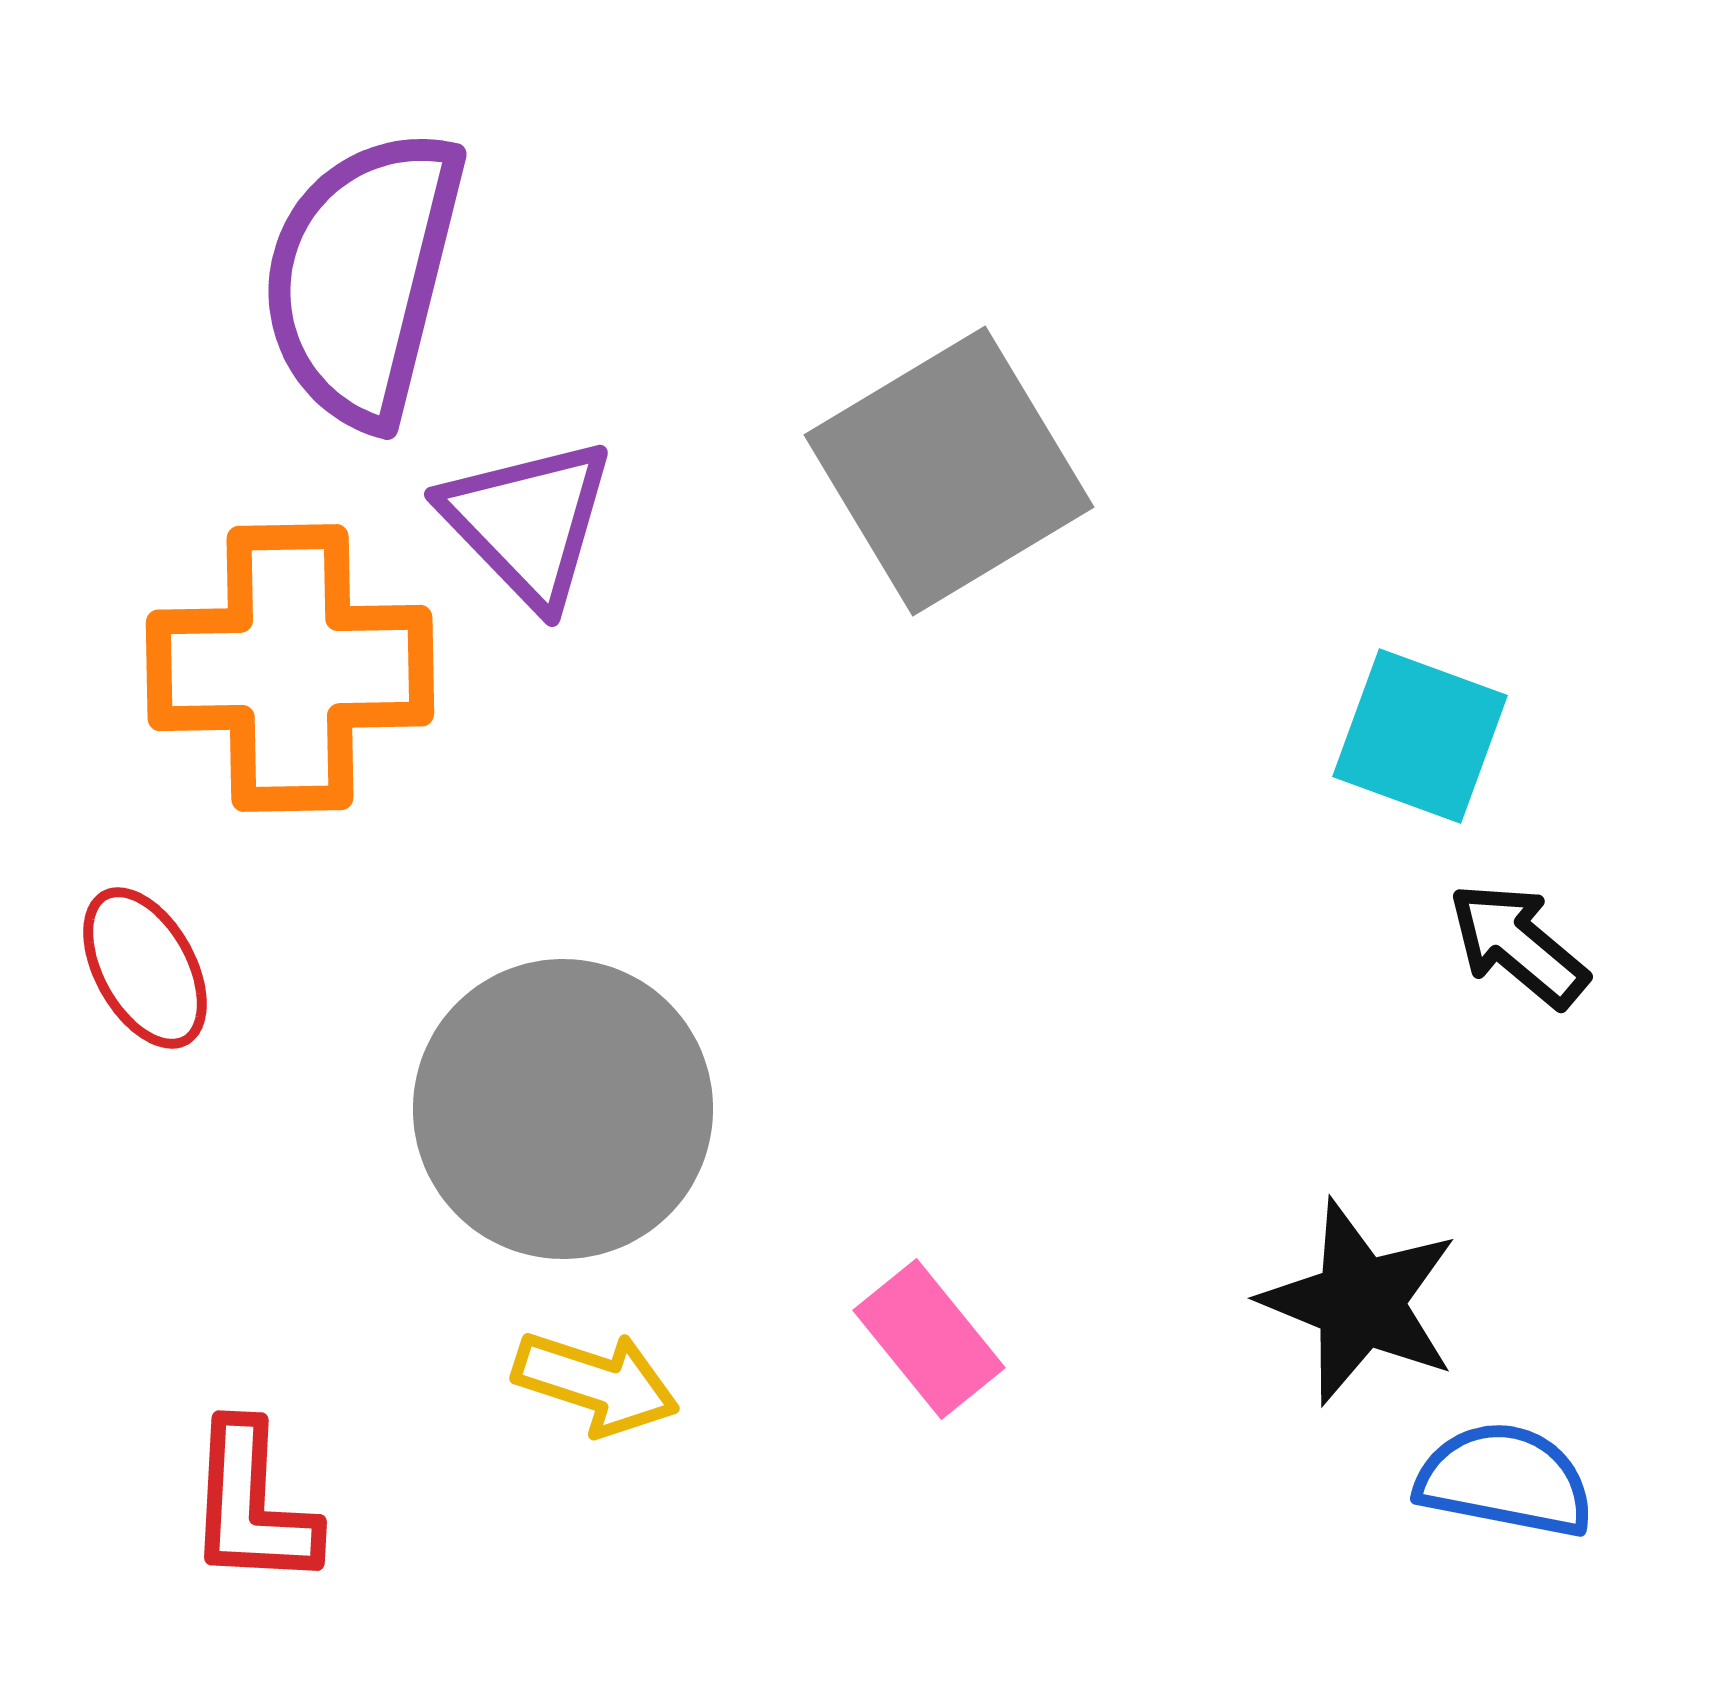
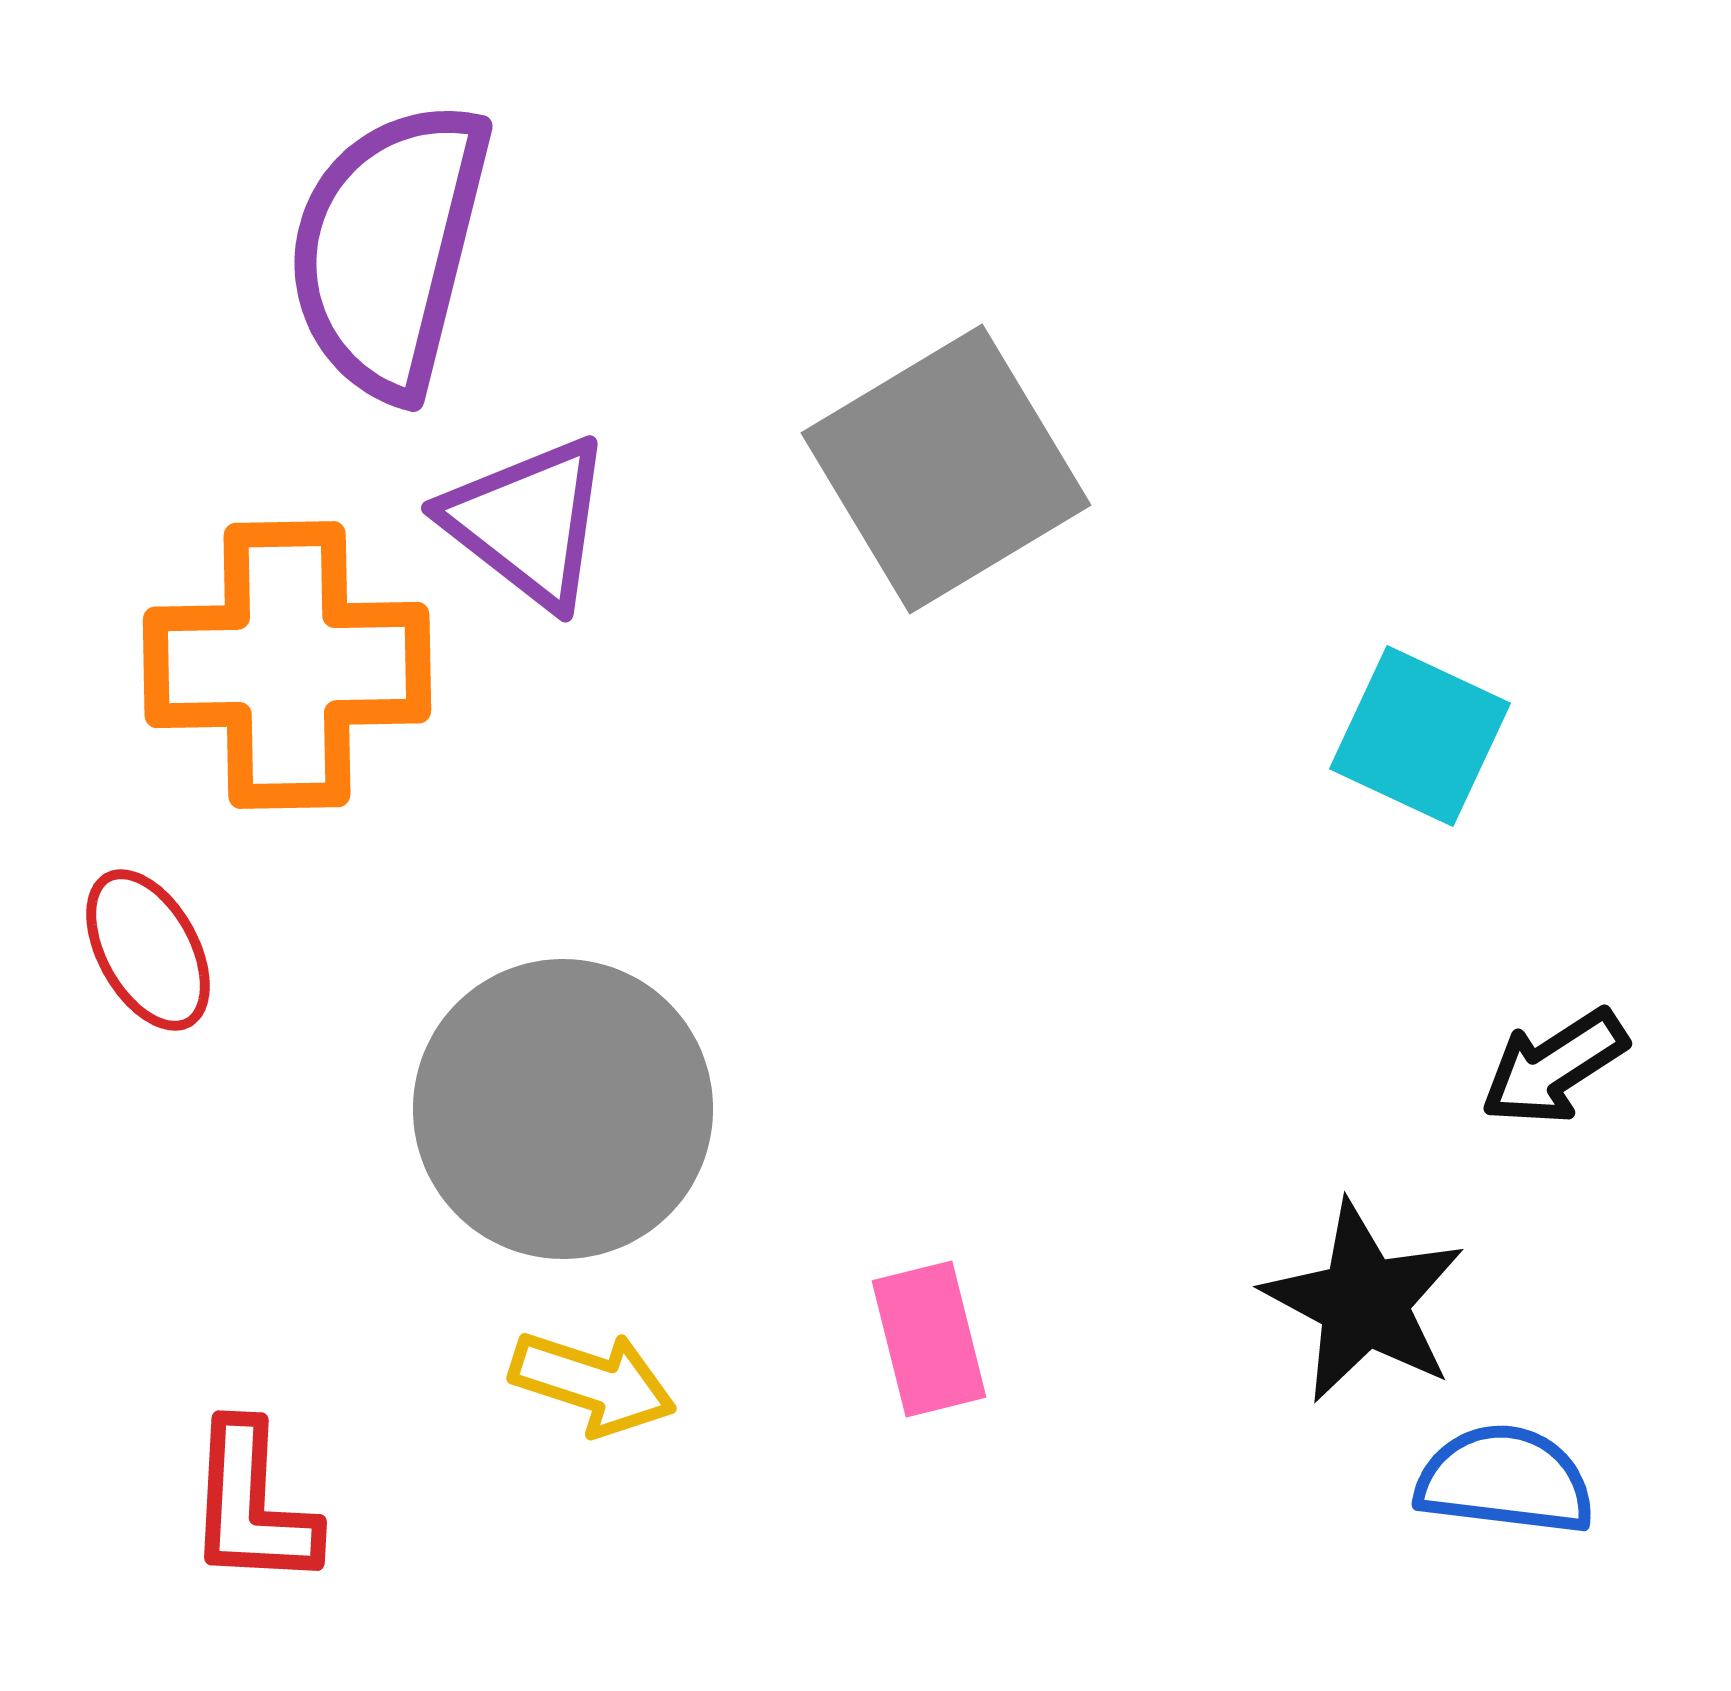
purple semicircle: moved 26 px right, 28 px up
gray square: moved 3 px left, 2 px up
purple triangle: rotated 8 degrees counterclockwise
orange cross: moved 3 px left, 3 px up
cyan square: rotated 5 degrees clockwise
black arrow: moved 36 px right, 122 px down; rotated 73 degrees counterclockwise
red ellipse: moved 3 px right, 18 px up
black star: moved 4 px right; rotated 6 degrees clockwise
pink rectangle: rotated 25 degrees clockwise
yellow arrow: moved 3 px left
blue semicircle: rotated 4 degrees counterclockwise
